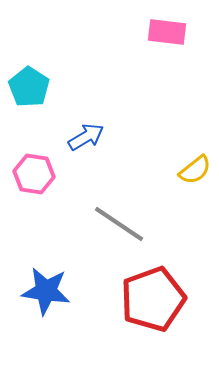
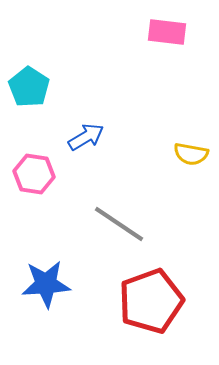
yellow semicircle: moved 4 px left, 16 px up; rotated 48 degrees clockwise
blue star: moved 7 px up; rotated 12 degrees counterclockwise
red pentagon: moved 2 px left, 2 px down
